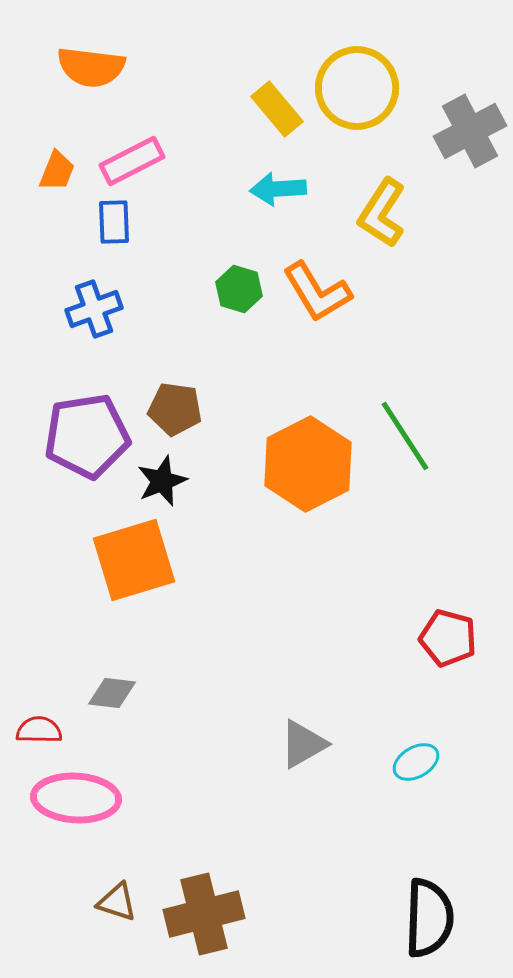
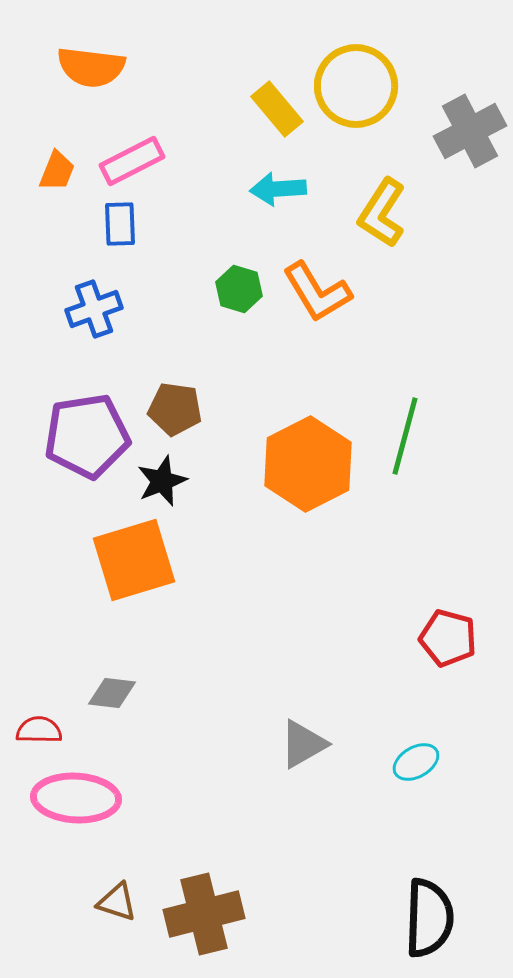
yellow circle: moved 1 px left, 2 px up
blue rectangle: moved 6 px right, 2 px down
green line: rotated 48 degrees clockwise
